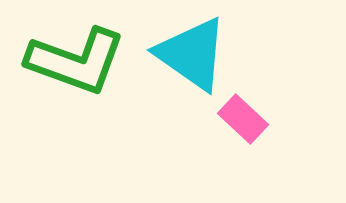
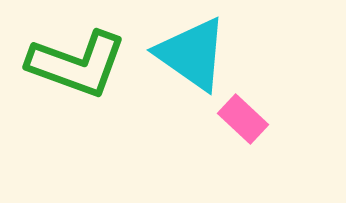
green L-shape: moved 1 px right, 3 px down
